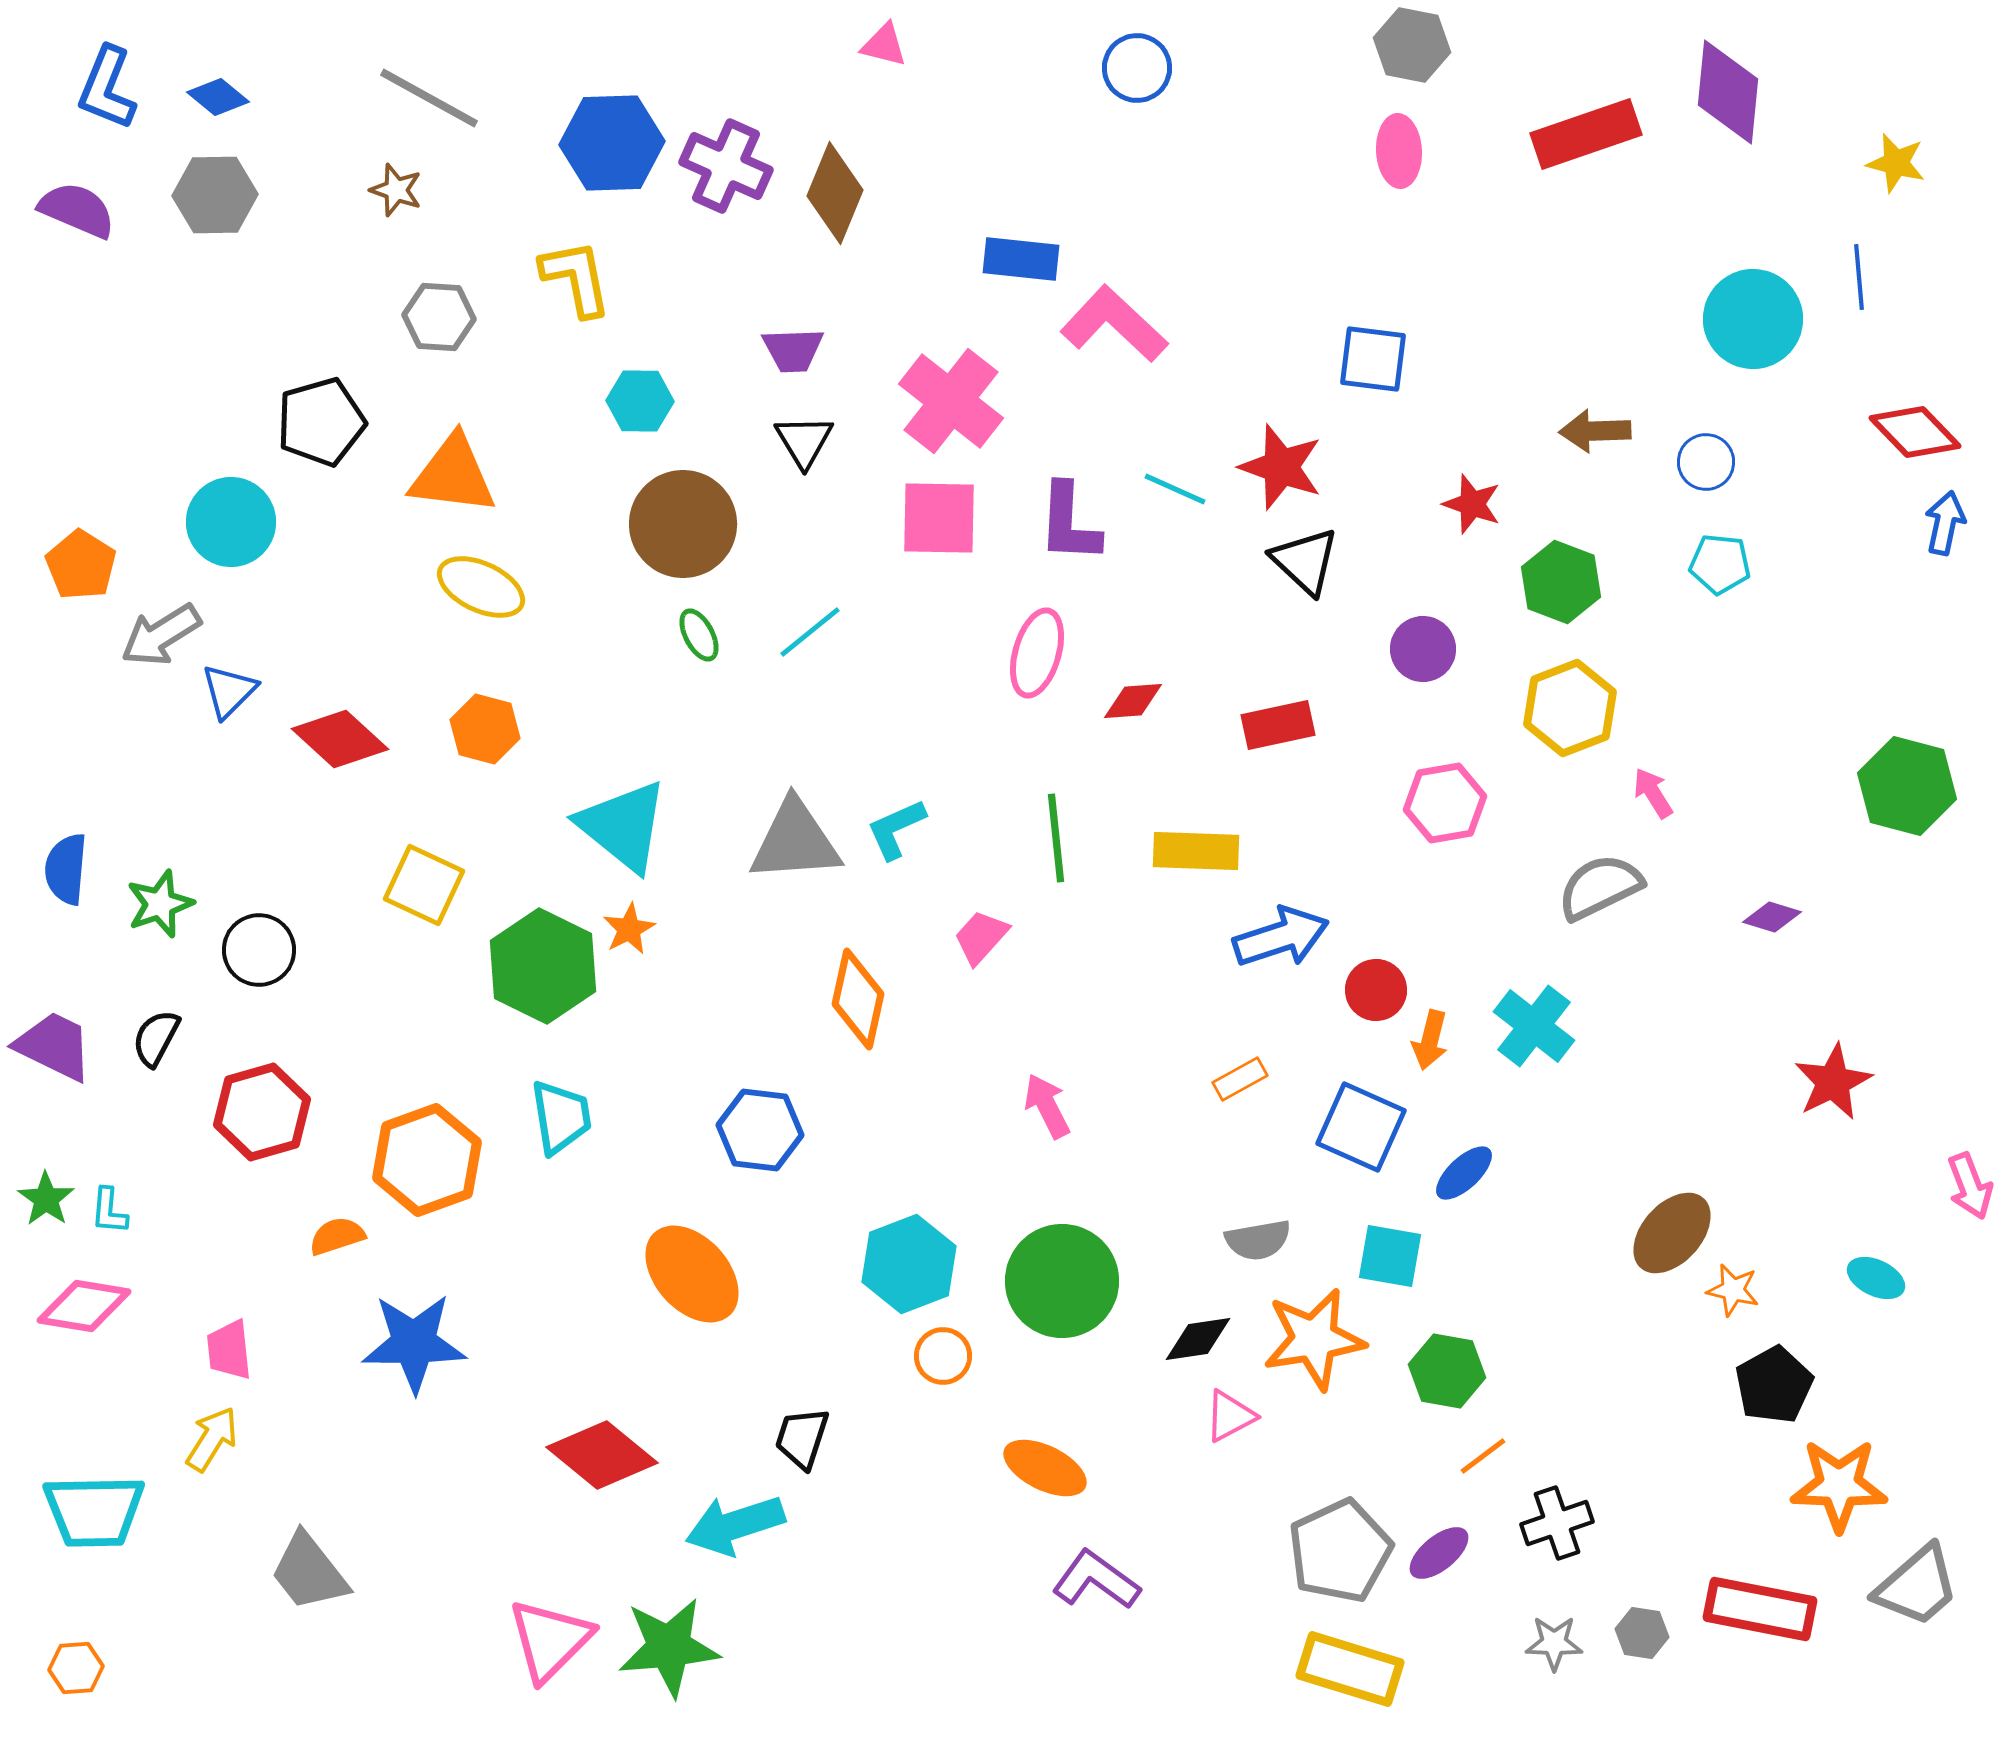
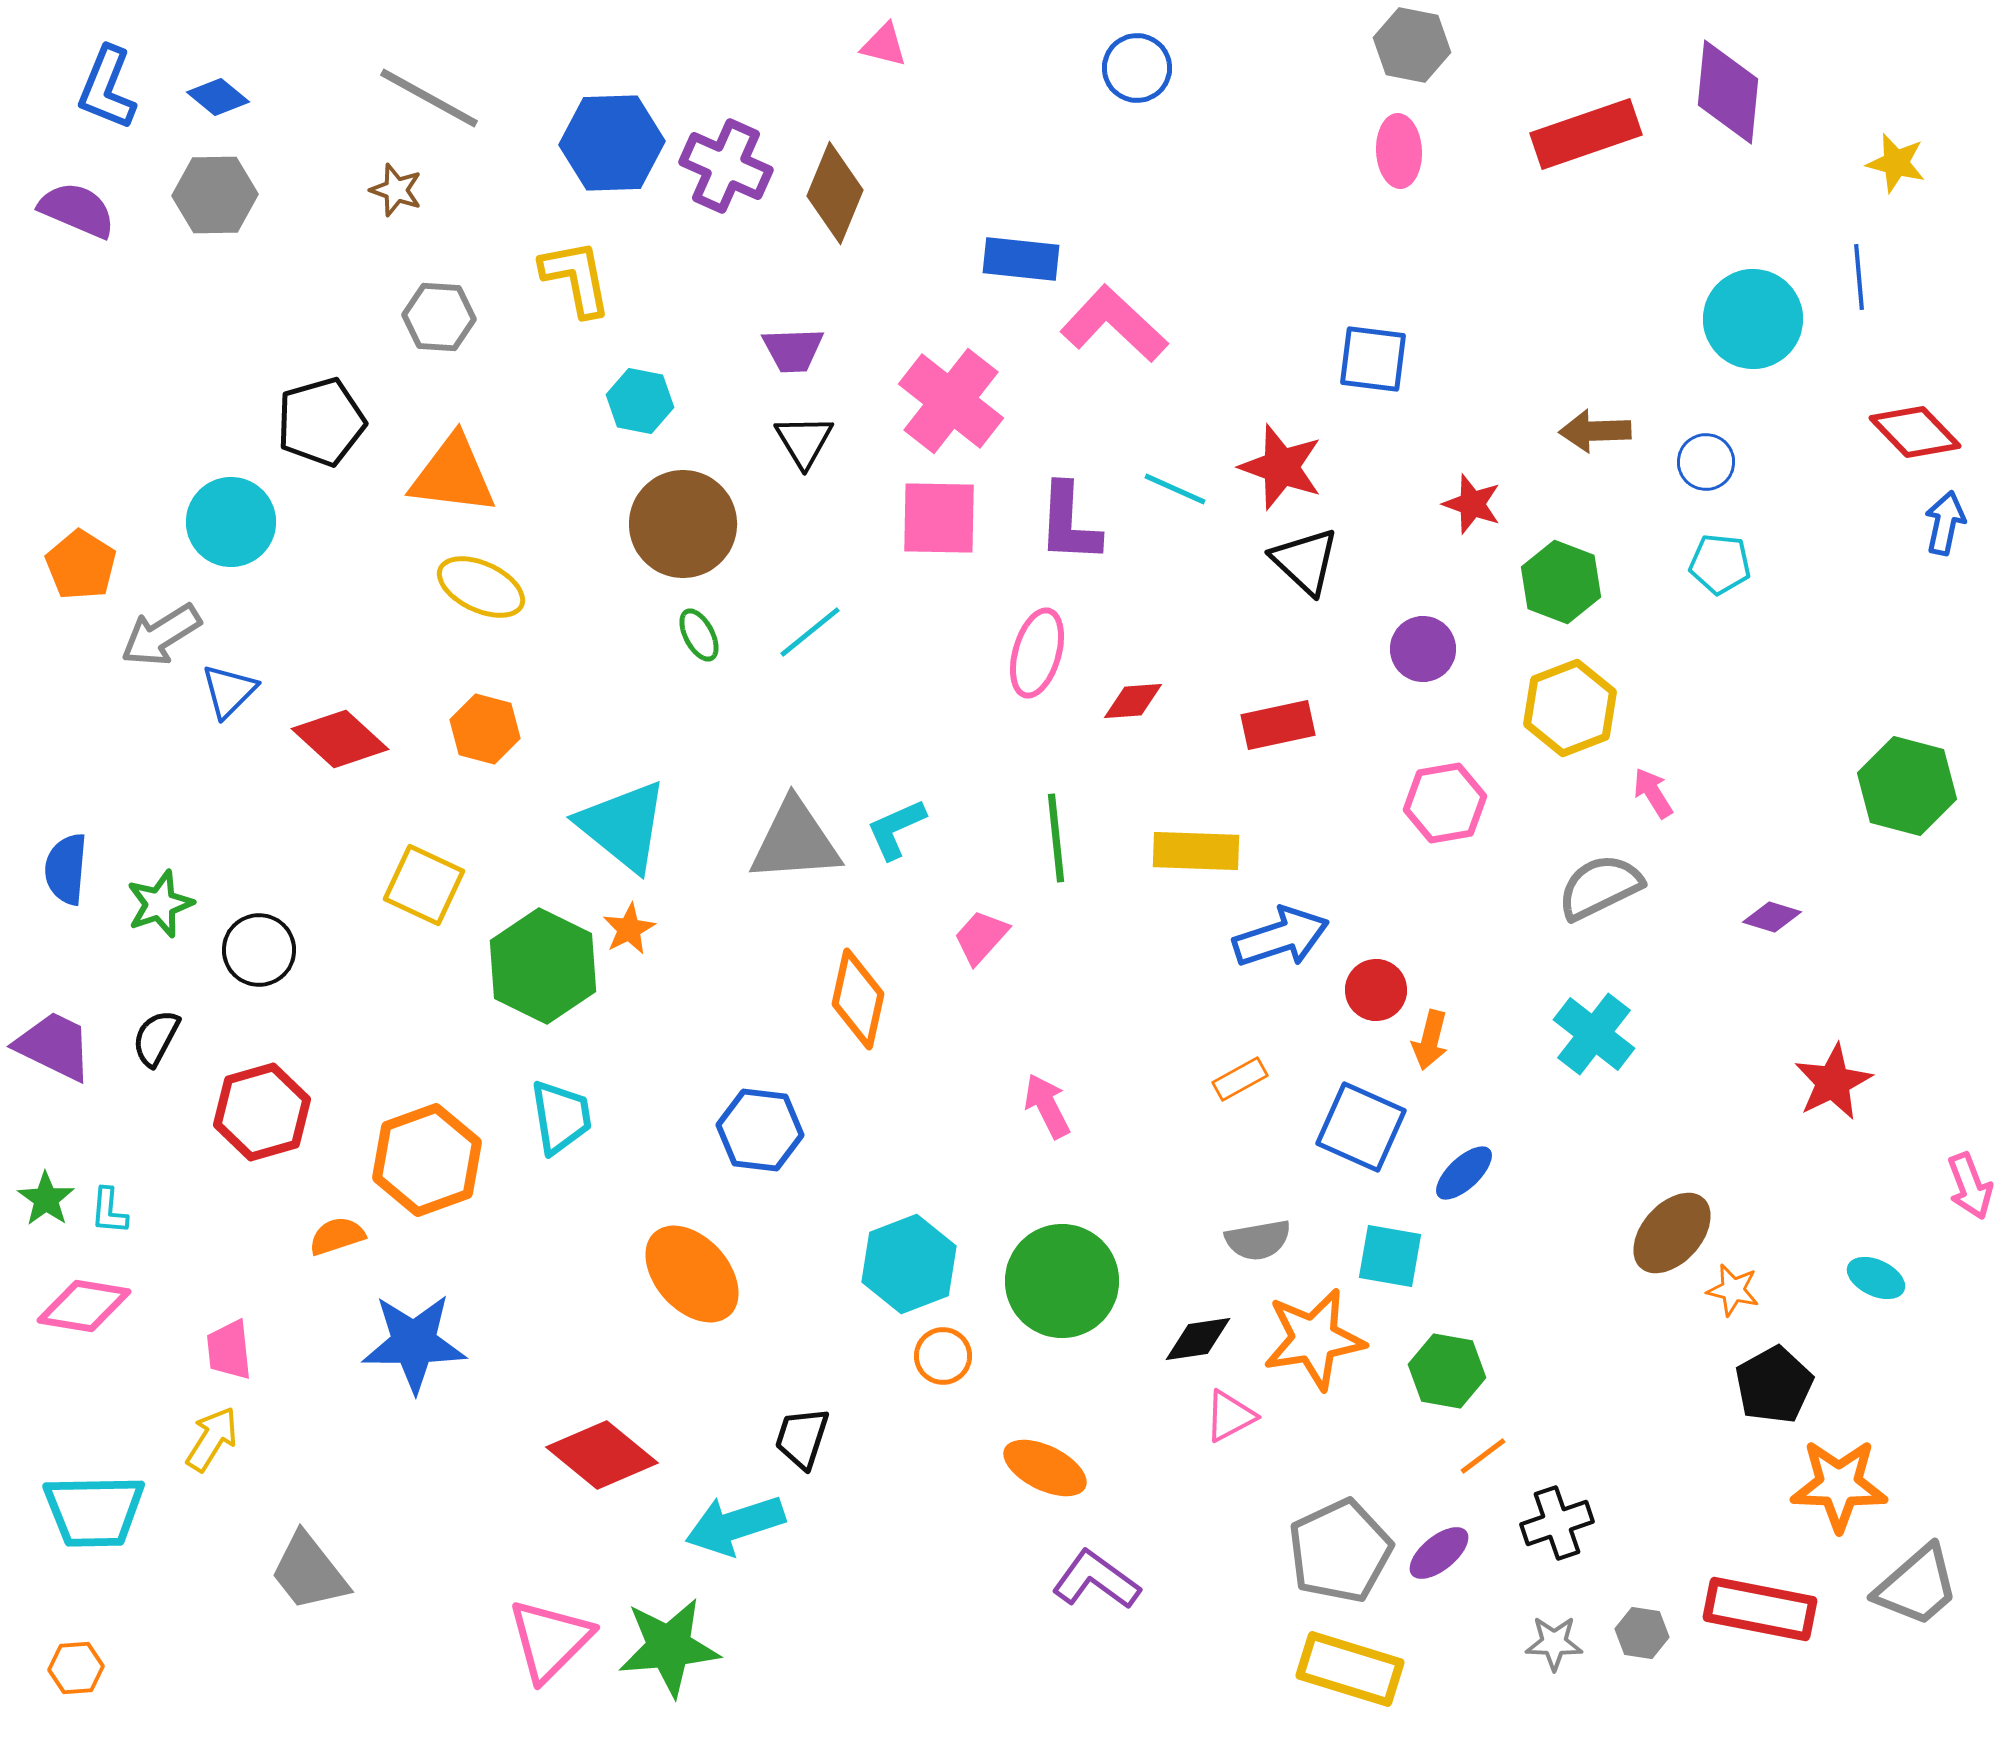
cyan hexagon at (640, 401): rotated 10 degrees clockwise
cyan cross at (1534, 1026): moved 60 px right, 8 px down
